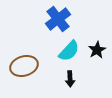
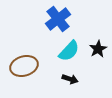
black star: moved 1 px right, 1 px up
black arrow: rotated 70 degrees counterclockwise
